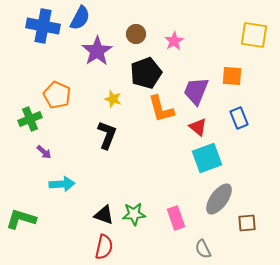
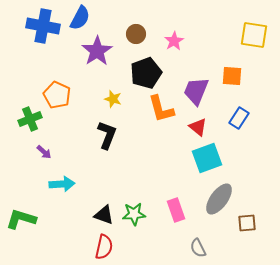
blue rectangle: rotated 55 degrees clockwise
pink rectangle: moved 8 px up
gray semicircle: moved 5 px left, 1 px up
